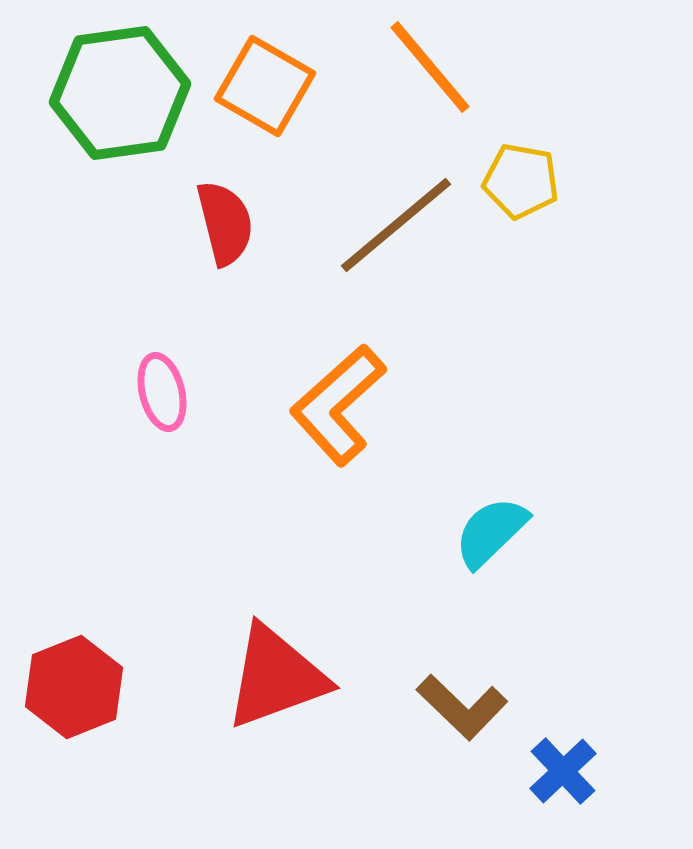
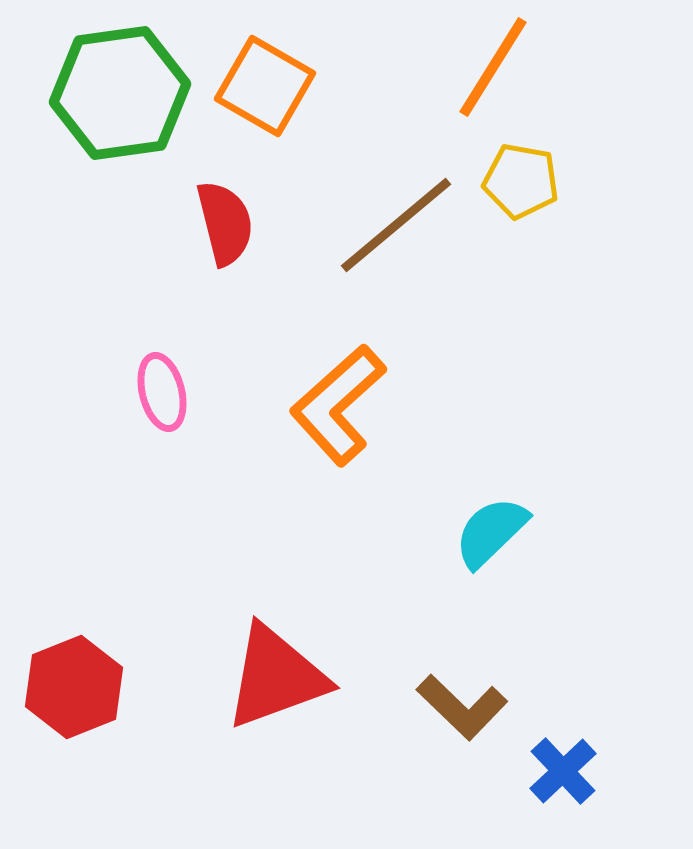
orange line: moved 63 px right; rotated 72 degrees clockwise
